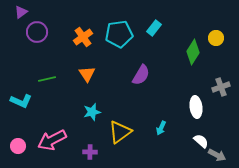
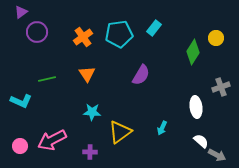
cyan star: rotated 18 degrees clockwise
cyan arrow: moved 1 px right
pink circle: moved 2 px right
